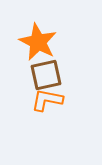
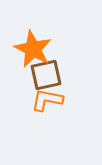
orange star: moved 5 px left, 7 px down
